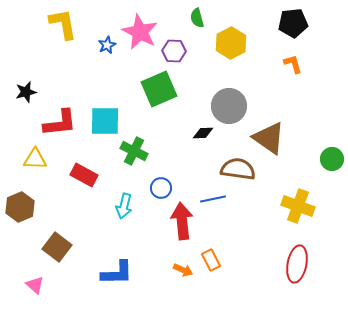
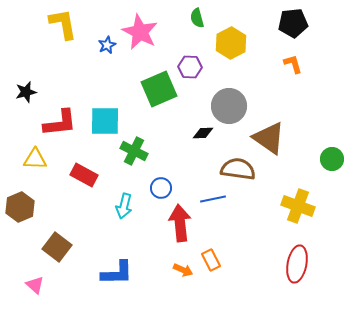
purple hexagon: moved 16 px right, 16 px down
red arrow: moved 2 px left, 2 px down
